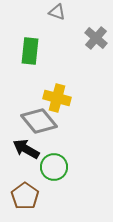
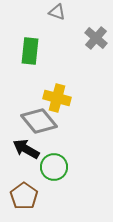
brown pentagon: moved 1 px left
